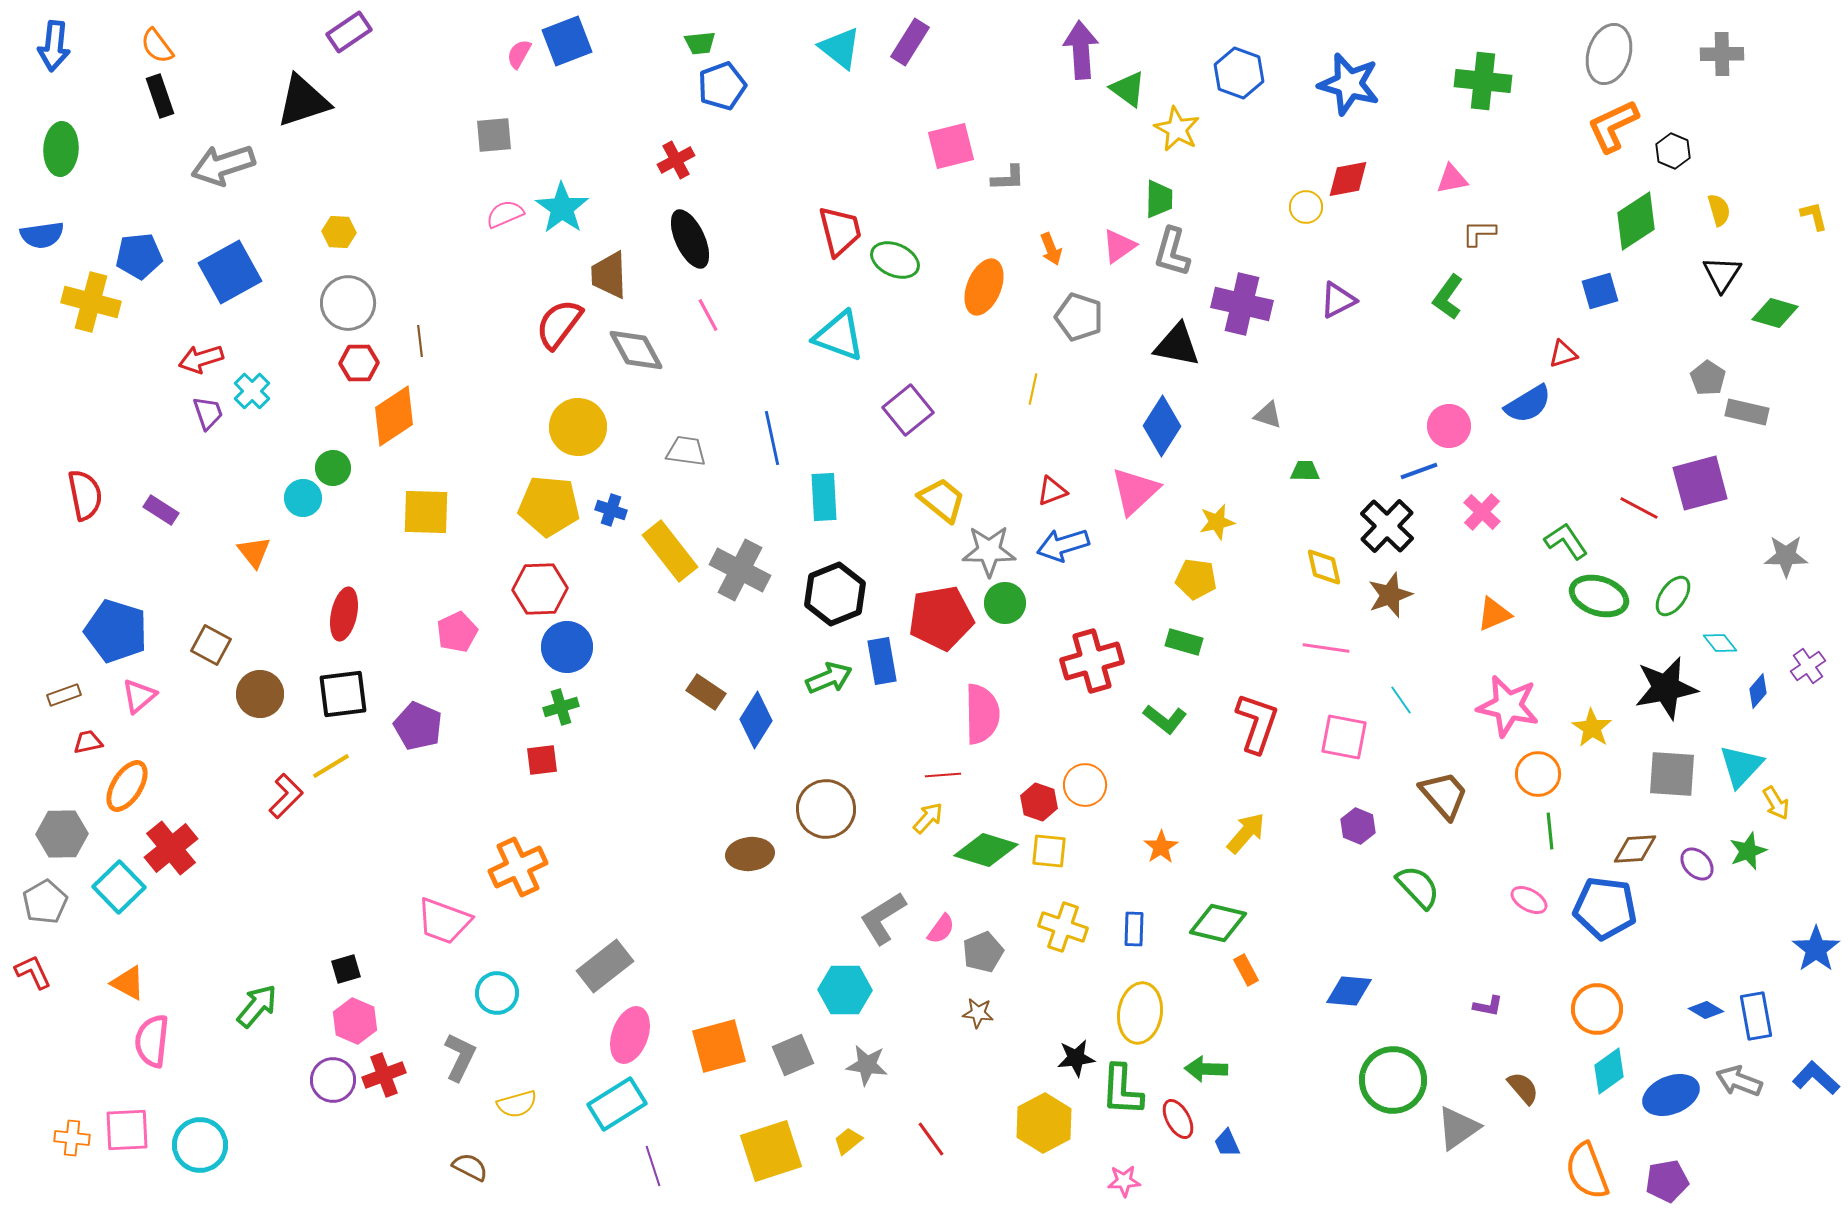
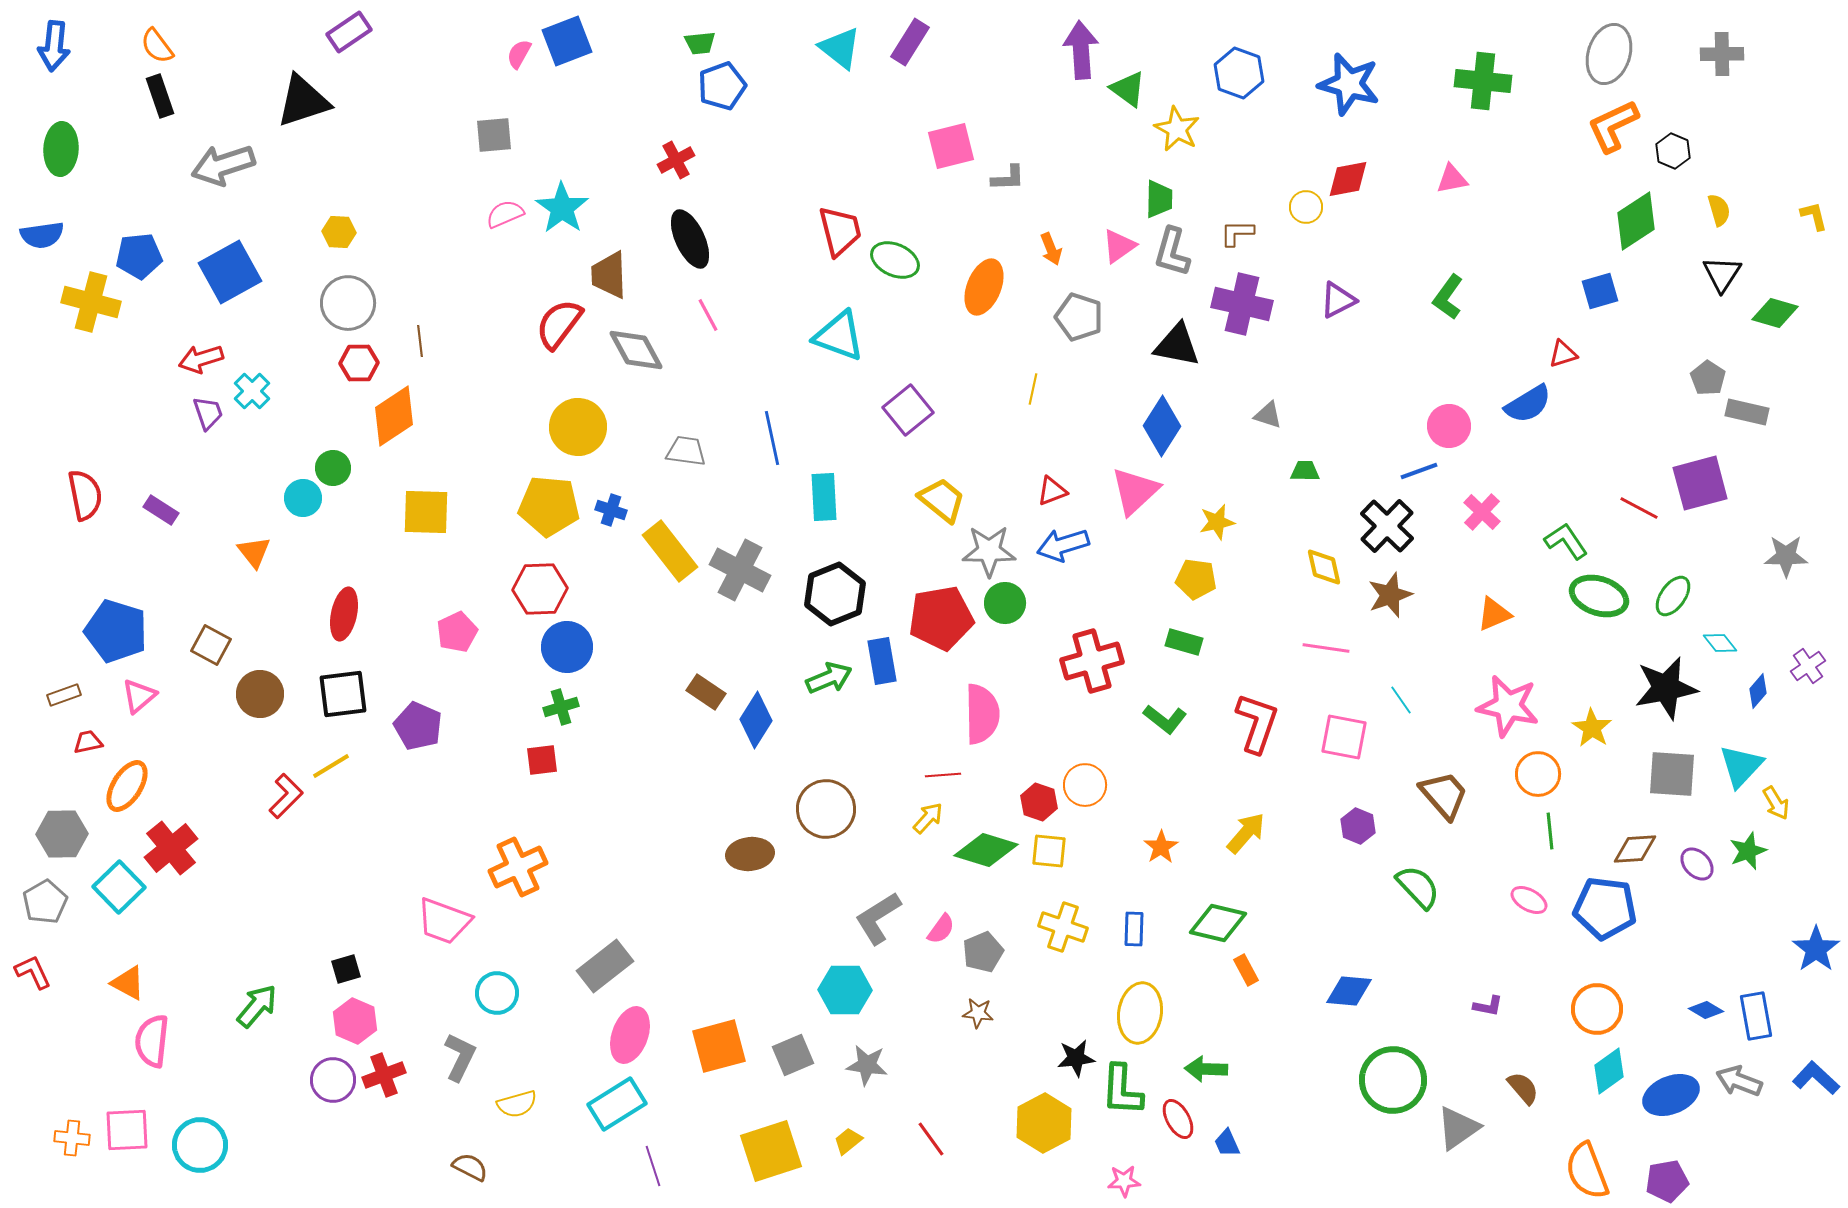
brown L-shape at (1479, 233): moved 242 px left
gray L-shape at (883, 918): moved 5 px left
